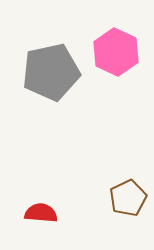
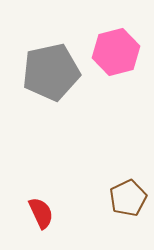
pink hexagon: rotated 21 degrees clockwise
red semicircle: rotated 60 degrees clockwise
